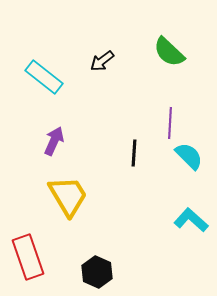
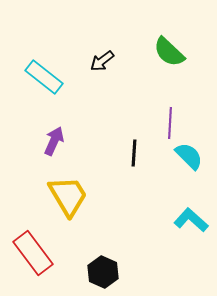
red rectangle: moved 5 px right, 4 px up; rotated 18 degrees counterclockwise
black hexagon: moved 6 px right
